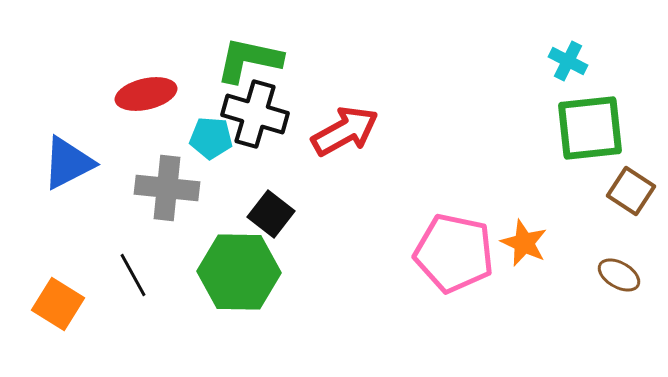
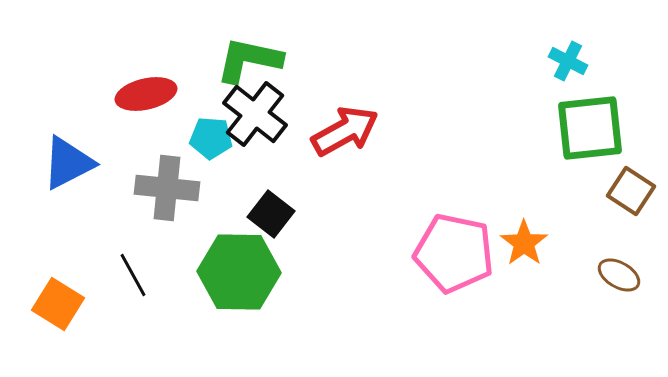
black cross: rotated 22 degrees clockwise
orange star: rotated 12 degrees clockwise
